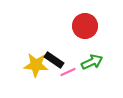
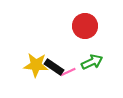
black rectangle: moved 7 px down
